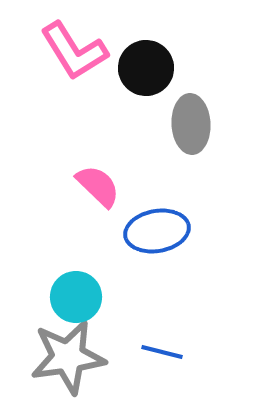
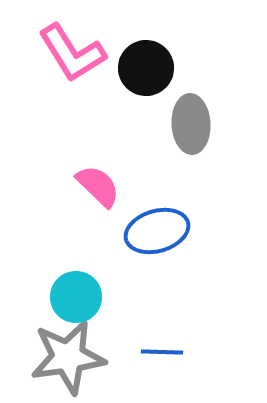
pink L-shape: moved 2 px left, 2 px down
blue ellipse: rotated 6 degrees counterclockwise
blue line: rotated 12 degrees counterclockwise
